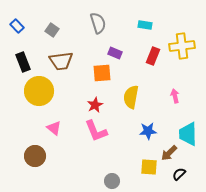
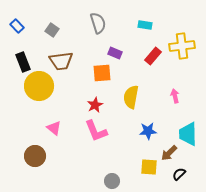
red rectangle: rotated 18 degrees clockwise
yellow circle: moved 5 px up
